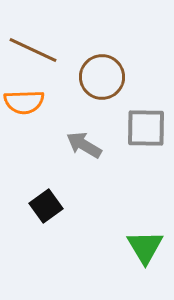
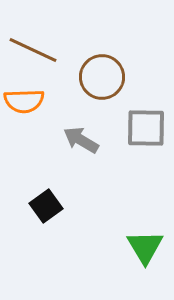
orange semicircle: moved 1 px up
gray arrow: moved 3 px left, 5 px up
